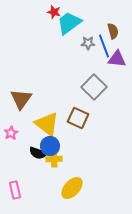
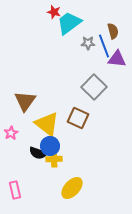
brown triangle: moved 4 px right, 2 px down
